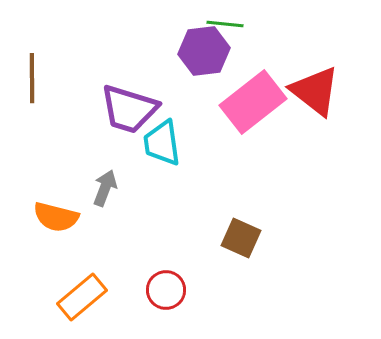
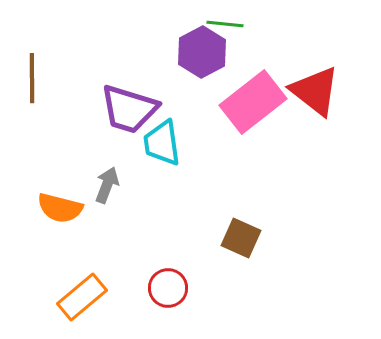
purple hexagon: moved 2 px left, 1 px down; rotated 21 degrees counterclockwise
gray arrow: moved 2 px right, 3 px up
orange semicircle: moved 4 px right, 9 px up
red circle: moved 2 px right, 2 px up
